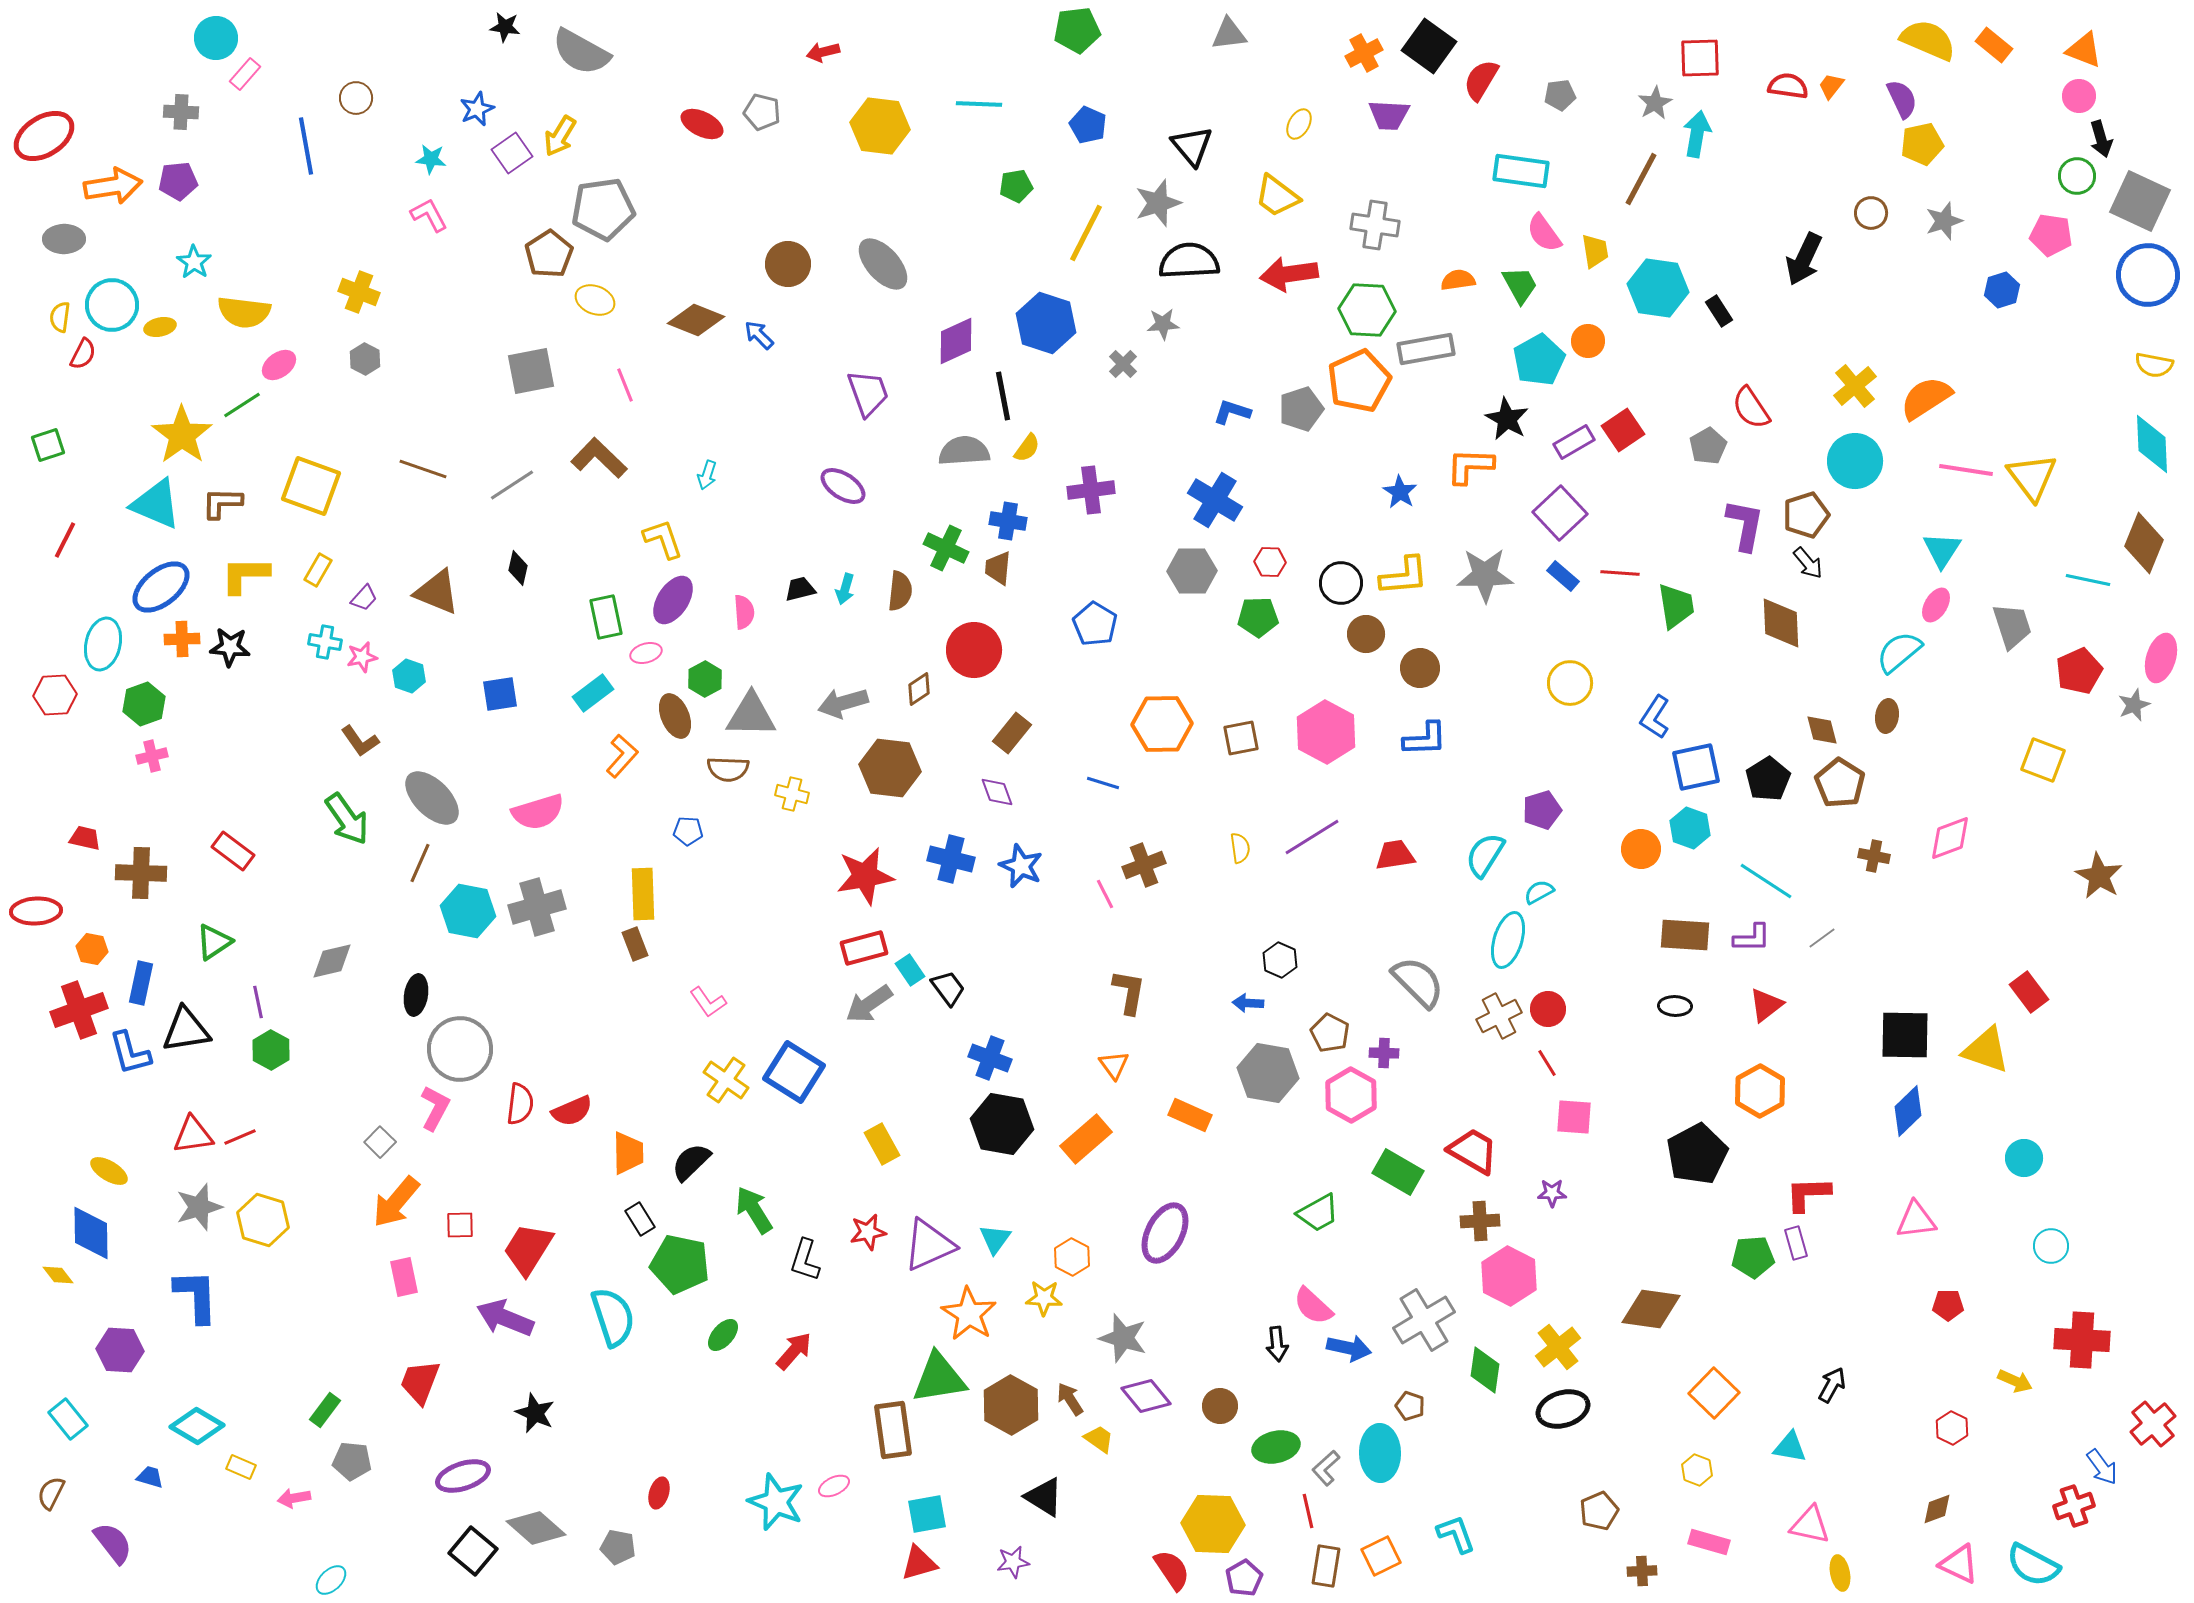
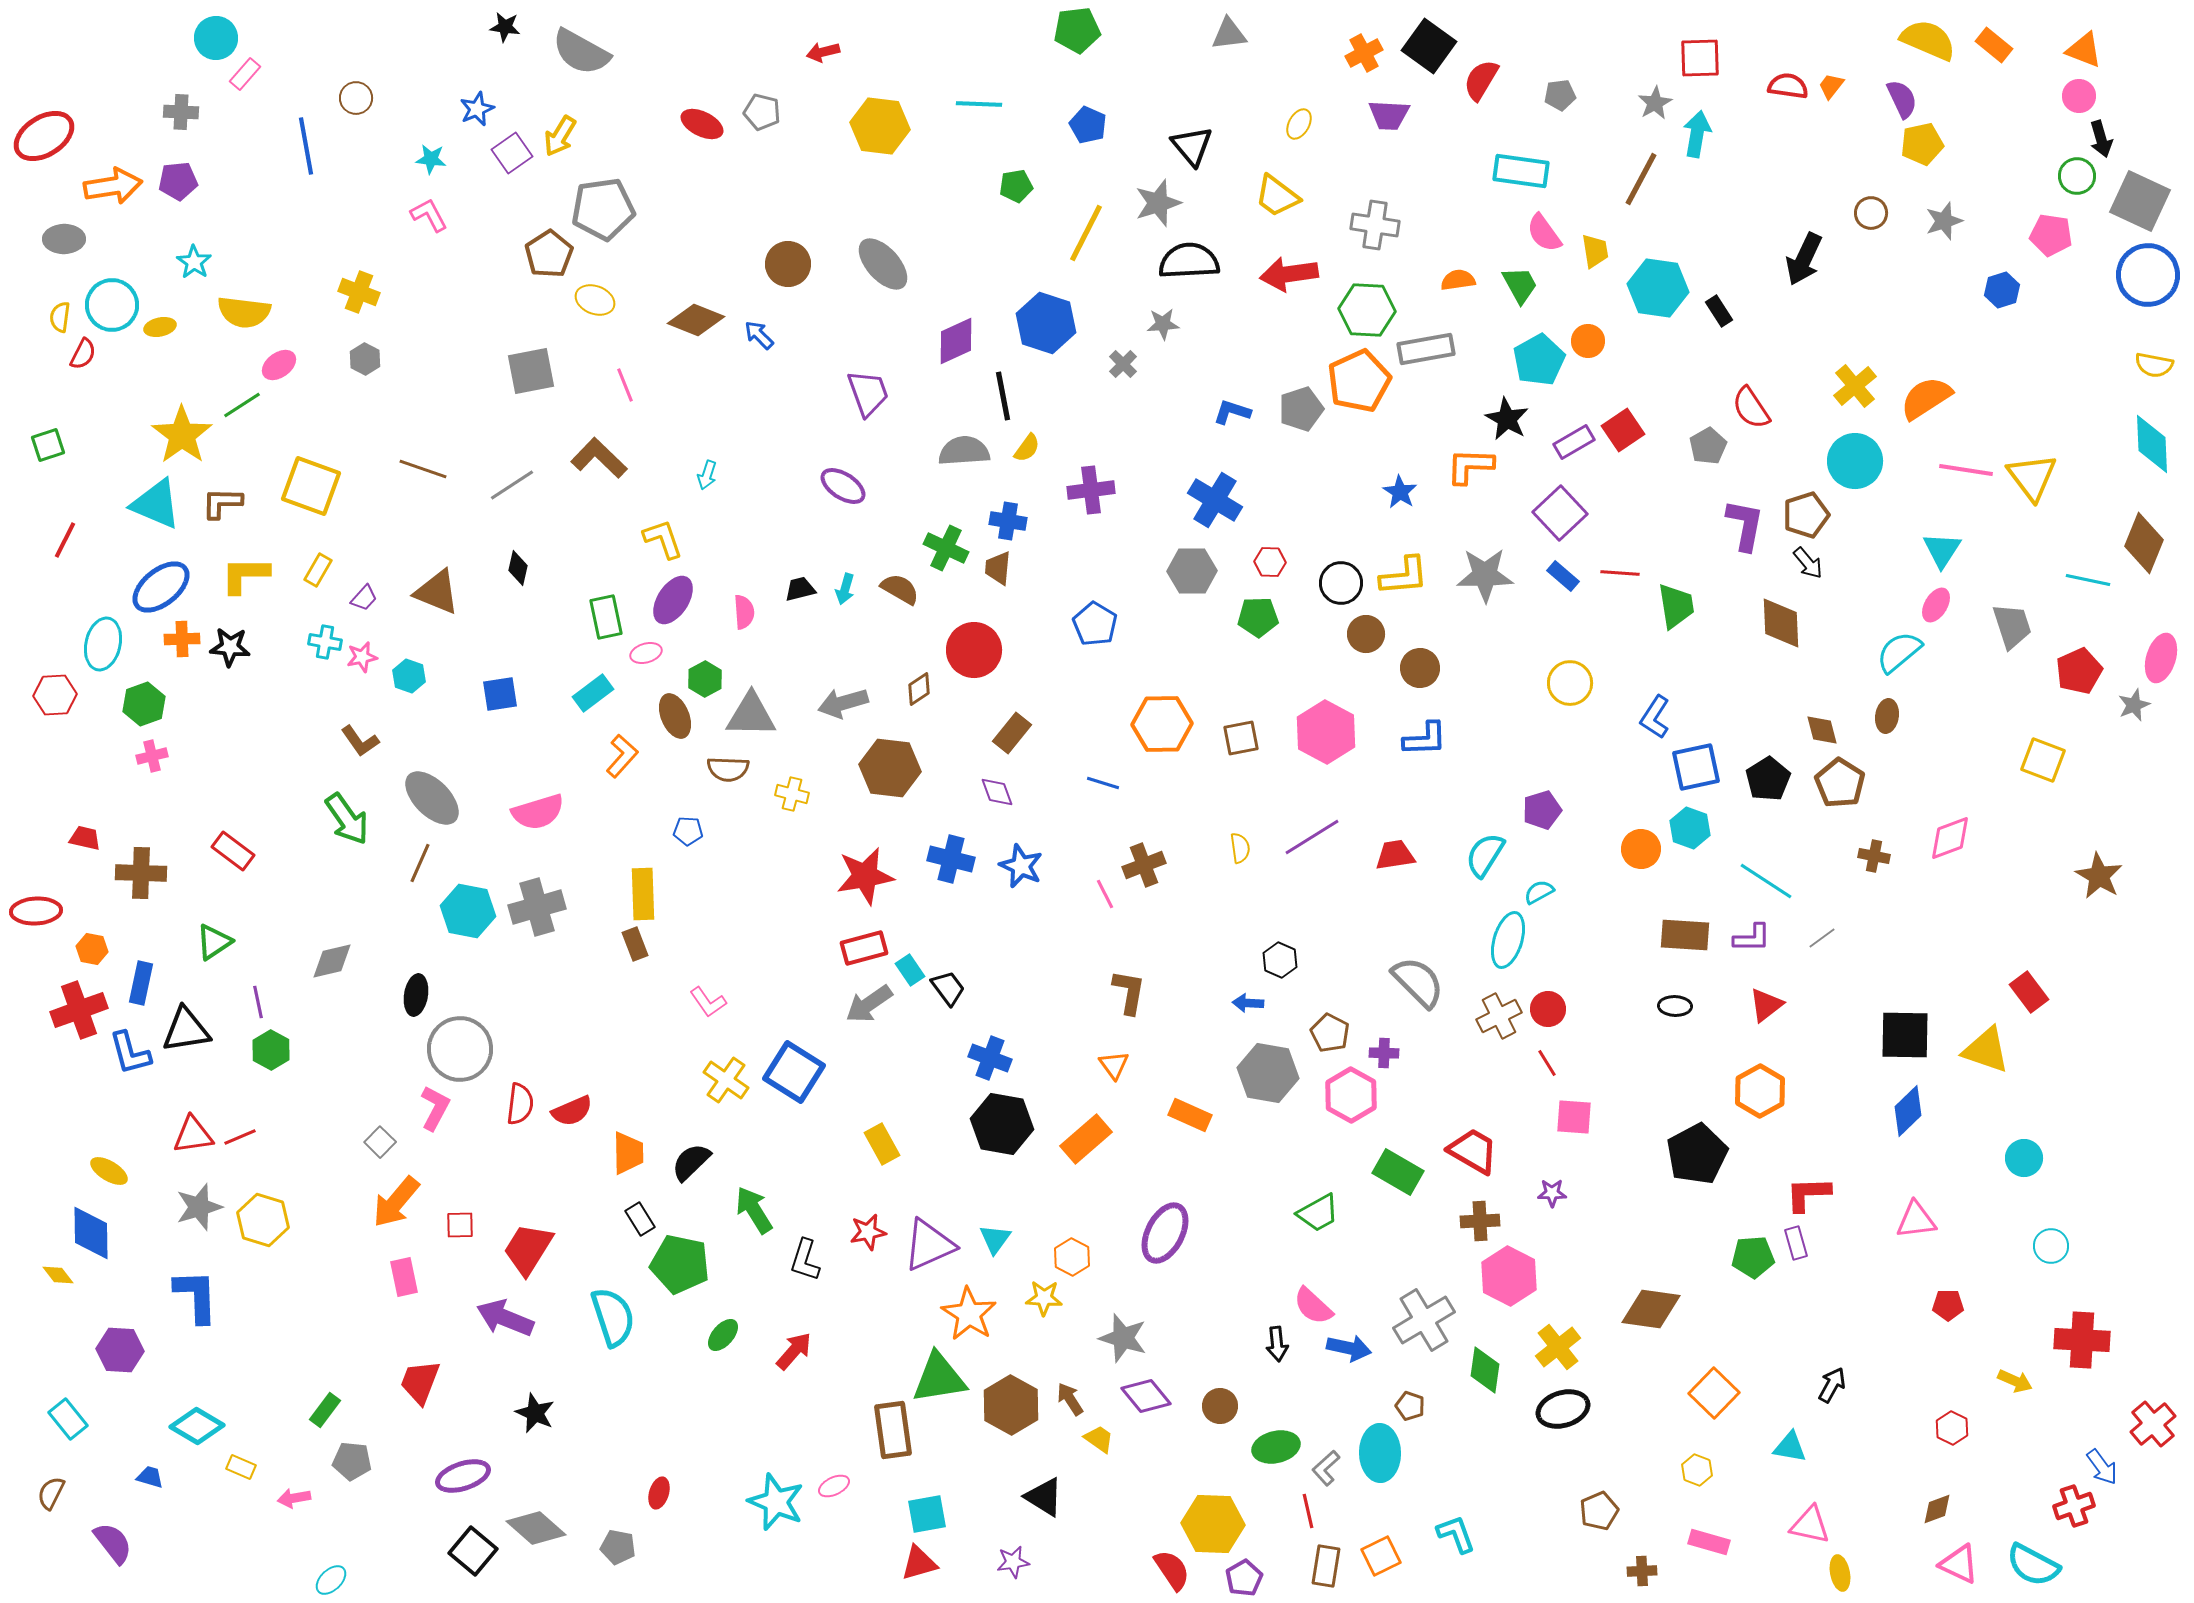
brown semicircle at (900, 591): moved 2 px up; rotated 66 degrees counterclockwise
